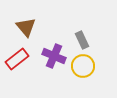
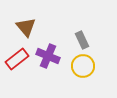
purple cross: moved 6 px left
